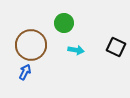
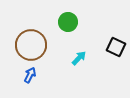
green circle: moved 4 px right, 1 px up
cyan arrow: moved 3 px right, 8 px down; rotated 56 degrees counterclockwise
blue arrow: moved 5 px right, 3 px down
